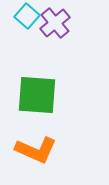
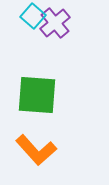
cyan square: moved 6 px right
orange L-shape: rotated 24 degrees clockwise
